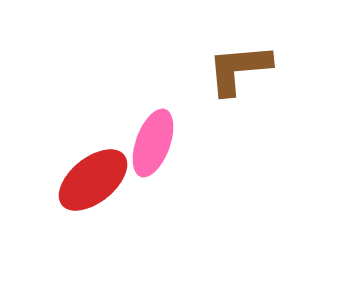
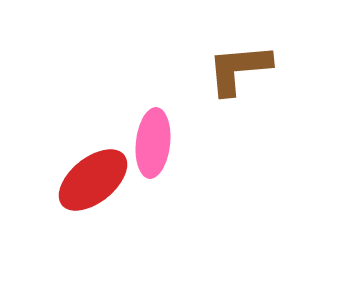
pink ellipse: rotated 14 degrees counterclockwise
